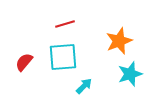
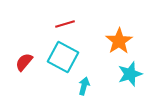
orange star: rotated 12 degrees counterclockwise
cyan square: rotated 32 degrees clockwise
cyan arrow: rotated 30 degrees counterclockwise
